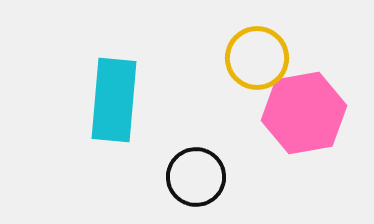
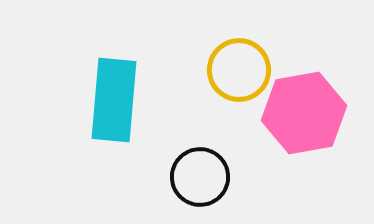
yellow circle: moved 18 px left, 12 px down
black circle: moved 4 px right
